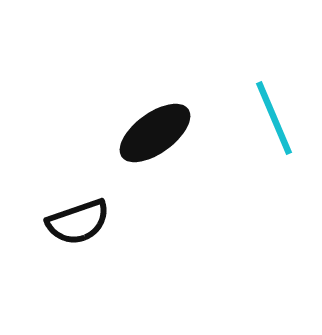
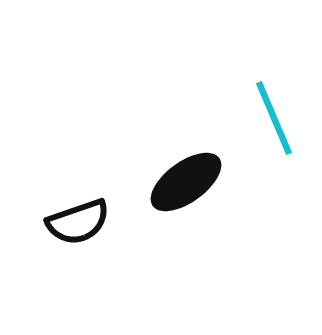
black ellipse: moved 31 px right, 49 px down
